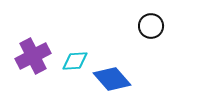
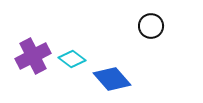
cyan diamond: moved 3 px left, 2 px up; rotated 40 degrees clockwise
